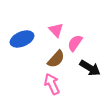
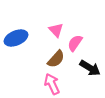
blue ellipse: moved 6 px left, 1 px up
